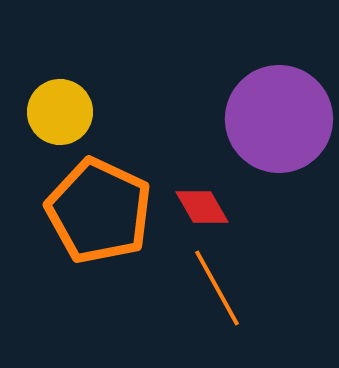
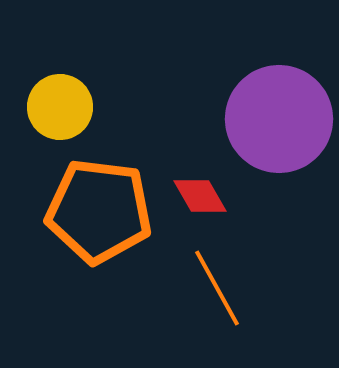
yellow circle: moved 5 px up
red diamond: moved 2 px left, 11 px up
orange pentagon: rotated 18 degrees counterclockwise
